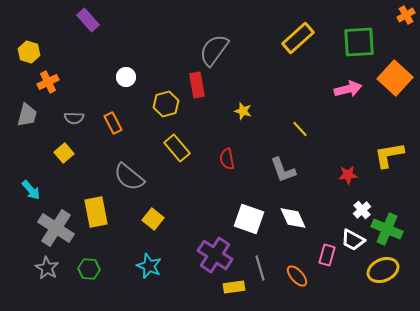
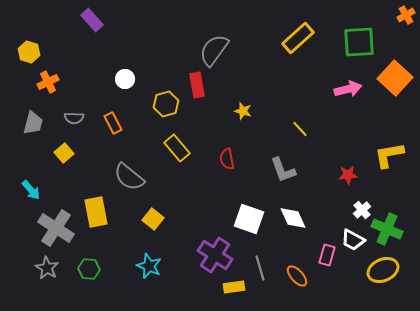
purple rectangle at (88, 20): moved 4 px right
white circle at (126, 77): moved 1 px left, 2 px down
gray trapezoid at (27, 115): moved 6 px right, 8 px down
